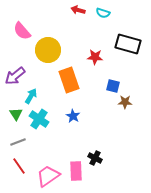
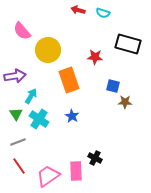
purple arrow: rotated 150 degrees counterclockwise
blue star: moved 1 px left
